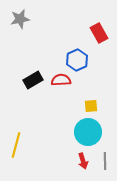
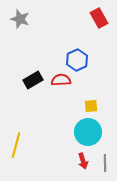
gray star: rotated 30 degrees clockwise
red rectangle: moved 15 px up
gray line: moved 2 px down
